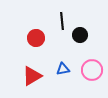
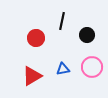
black line: rotated 18 degrees clockwise
black circle: moved 7 px right
pink circle: moved 3 px up
